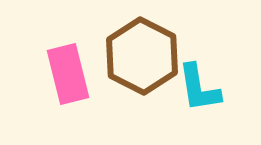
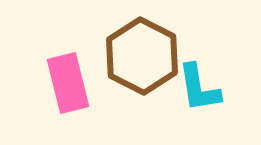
pink rectangle: moved 9 px down
